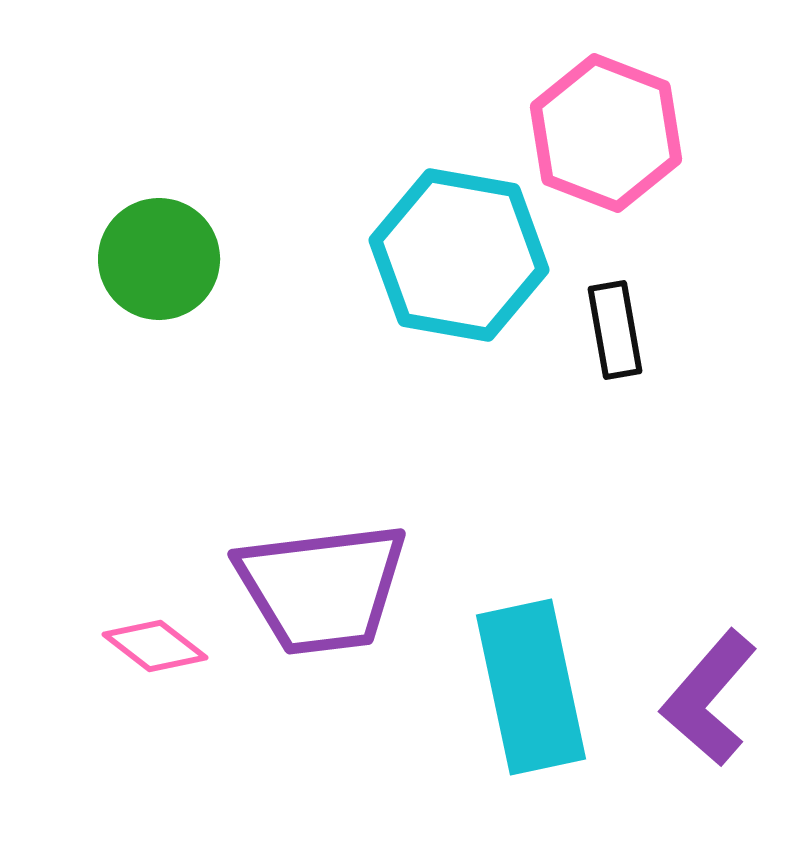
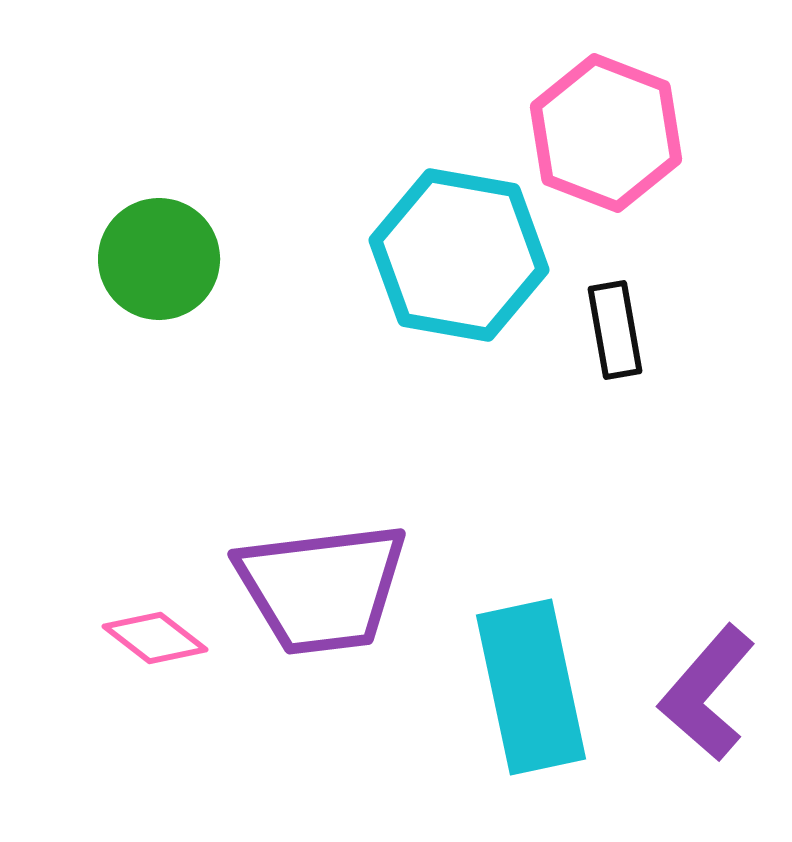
pink diamond: moved 8 px up
purple L-shape: moved 2 px left, 5 px up
